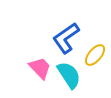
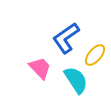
cyan semicircle: moved 7 px right, 5 px down
